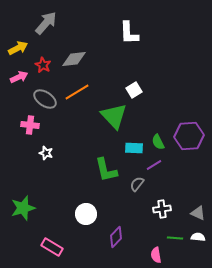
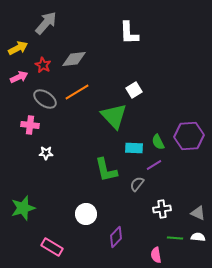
white star: rotated 16 degrees counterclockwise
